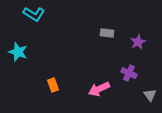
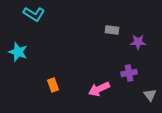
gray rectangle: moved 5 px right, 3 px up
purple star: rotated 28 degrees clockwise
purple cross: rotated 35 degrees counterclockwise
